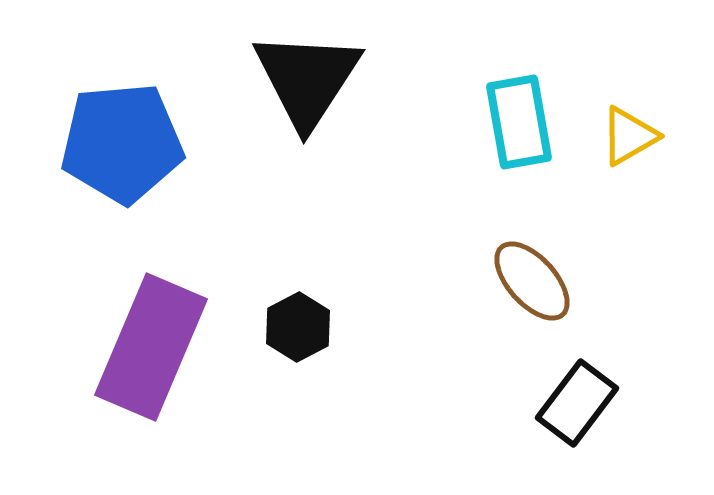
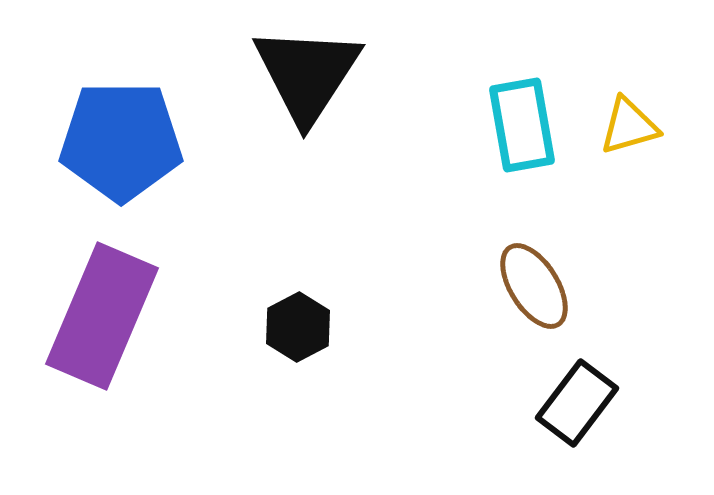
black triangle: moved 5 px up
cyan rectangle: moved 3 px right, 3 px down
yellow triangle: moved 10 px up; rotated 14 degrees clockwise
blue pentagon: moved 1 px left, 2 px up; rotated 5 degrees clockwise
brown ellipse: moved 2 px right, 5 px down; rotated 10 degrees clockwise
purple rectangle: moved 49 px left, 31 px up
